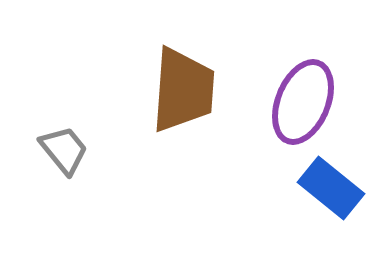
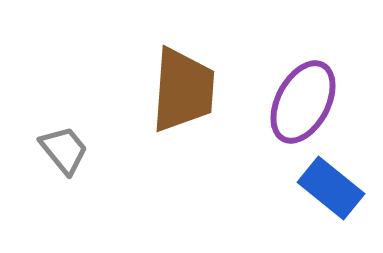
purple ellipse: rotated 6 degrees clockwise
